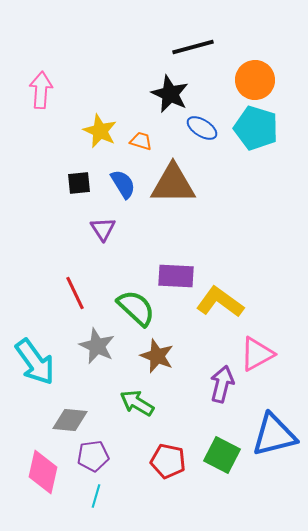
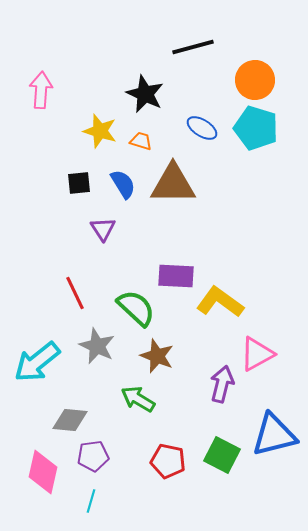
black star: moved 25 px left
yellow star: rotated 8 degrees counterclockwise
cyan arrow: moved 2 px right; rotated 87 degrees clockwise
green arrow: moved 1 px right, 4 px up
cyan line: moved 5 px left, 5 px down
